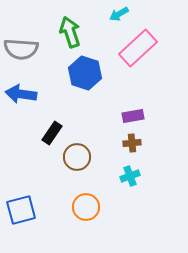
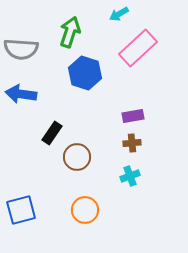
green arrow: rotated 36 degrees clockwise
orange circle: moved 1 px left, 3 px down
